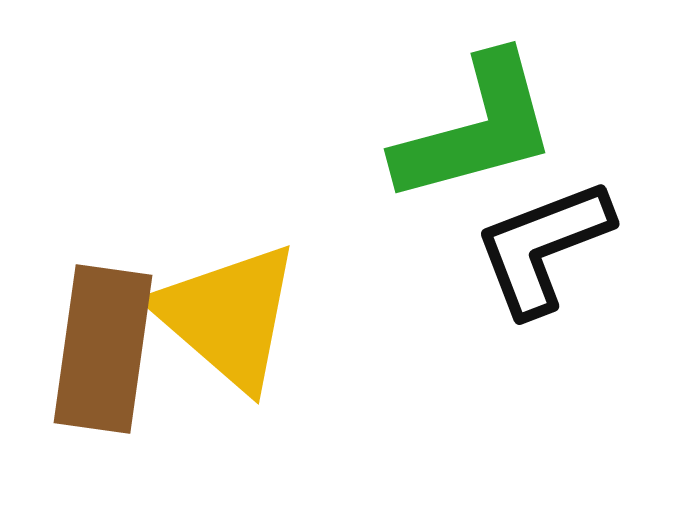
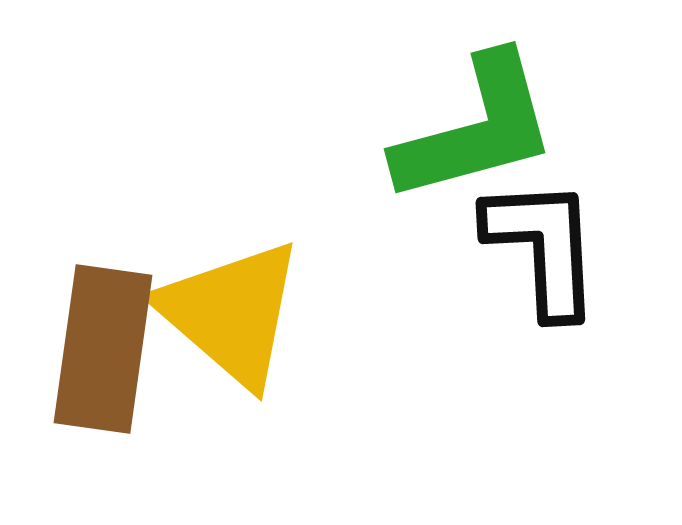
black L-shape: rotated 108 degrees clockwise
yellow triangle: moved 3 px right, 3 px up
